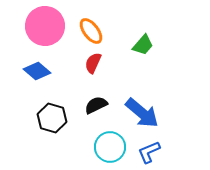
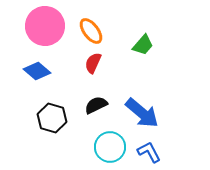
blue L-shape: rotated 85 degrees clockwise
